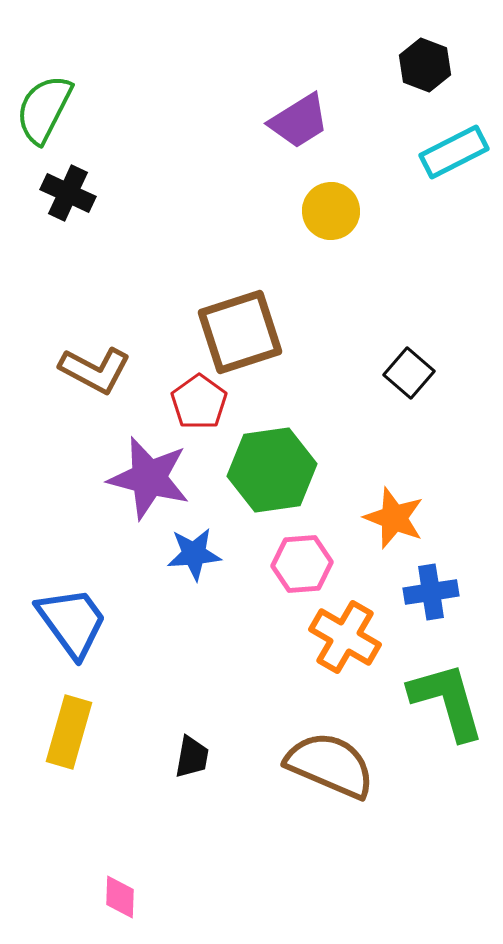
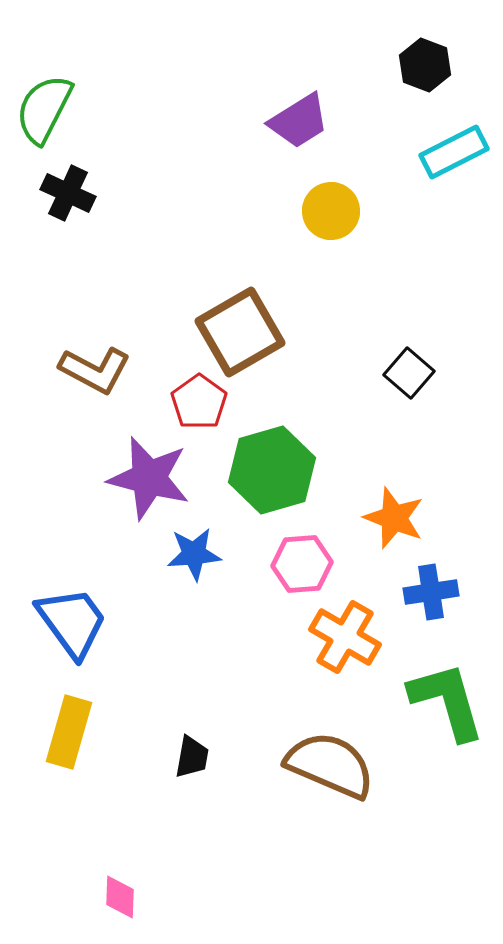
brown square: rotated 12 degrees counterclockwise
green hexagon: rotated 8 degrees counterclockwise
